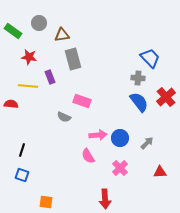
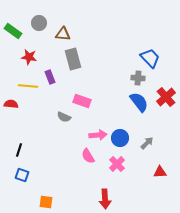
brown triangle: moved 1 px right, 1 px up; rotated 14 degrees clockwise
black line: moved 3 px left
pink cross: moved 3 px left, 4 px up
